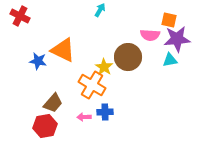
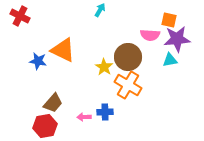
orange cross: moved 36 px right
